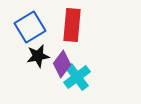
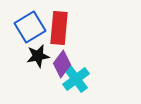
red rectangle: moved 13 px left, 3 px down
cyan cross: moved 1 px left, 2 px down
